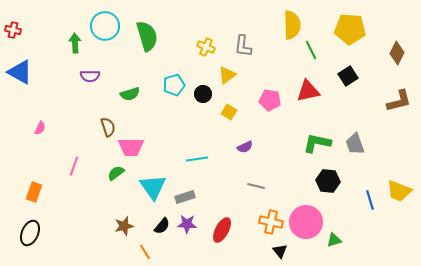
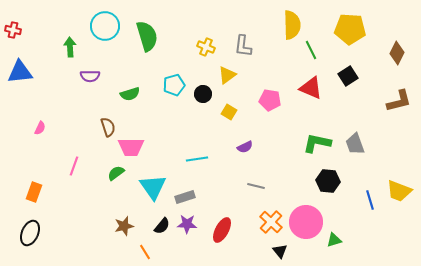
green arrow at (75, 43): moved 5 px left, 4 px down
blue triangle at (20, 72): rotated 36 degrees counterclockwise
red triangle at (308, 91): moved 3 px right, 3 px up; rotated 35 degrees clockwise
orange cross at (271, 222): rotated 30 degrees clockwise
